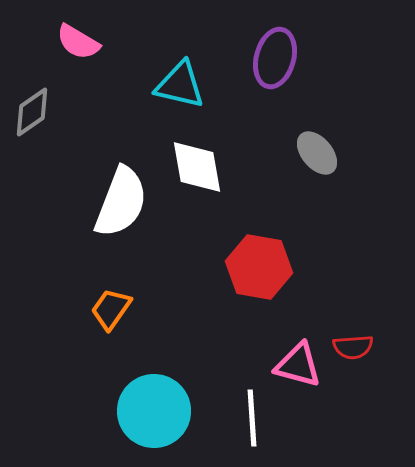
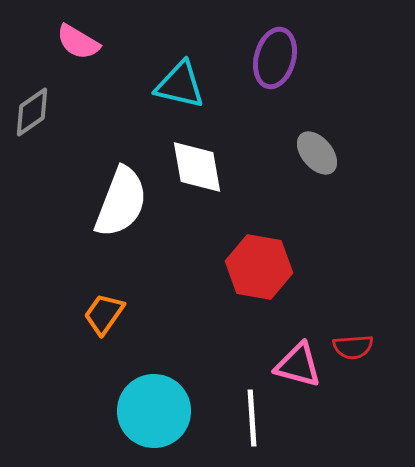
orange trapezoid: moved 7 px left, 5 px down
